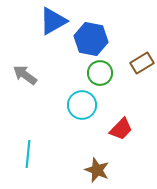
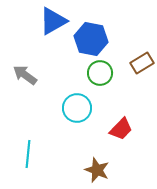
cyan circle: moved 5 px left, 3 px down
